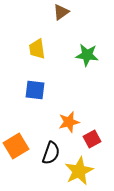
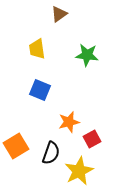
brown triangle: moved 2 px left, 2 px down
blue square: moved 5 px right; rotated 15 degrees clockwise
